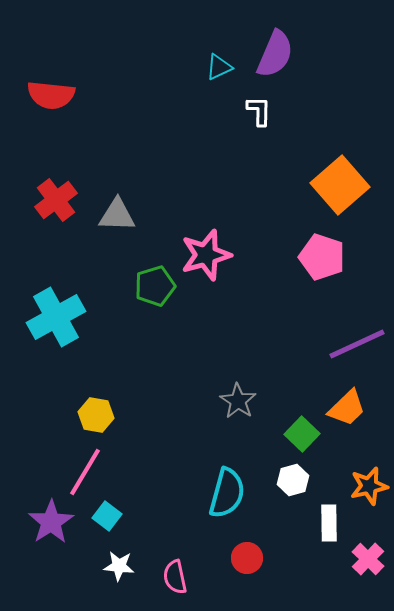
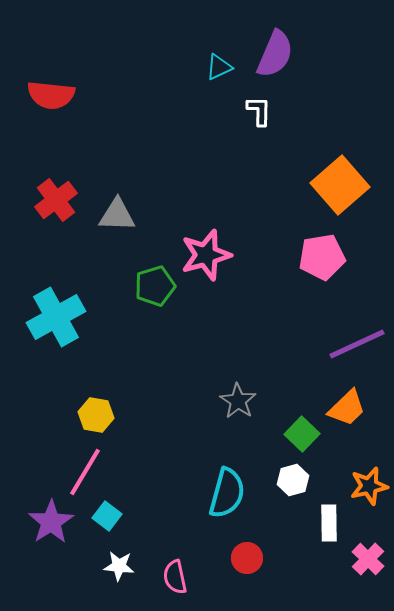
pink pentagon: rotated 27 degrees counterclockwise
